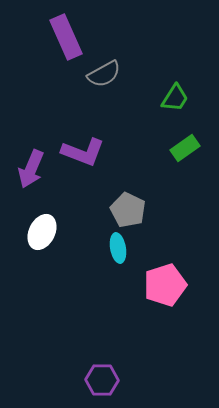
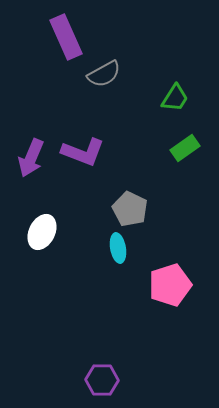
purple arrow: moved 11 px up
gray pentagon: moved 2 px right, 1 px up
pink pentagon: moved 5 px right
